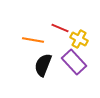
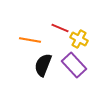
orange line: moved 3 px left
purple rectangle: moved 3 px down
